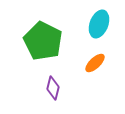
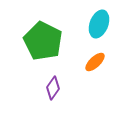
orange ellipse: moved 1 px up
purple diamond: rotated 20 degrees clockwise
